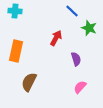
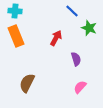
orange rectangle: moved 15 px up; rotated 35 degrees counterclockwise
brown semicircle: moved 2 px left, 1 px down
